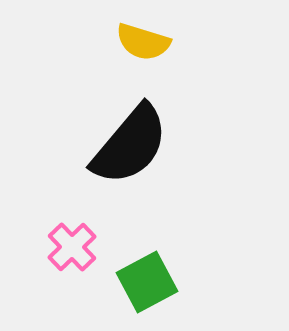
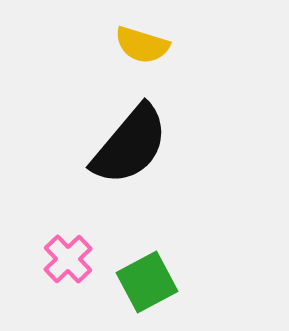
yellow semicircle: moved 1 px left, 3 px down
pink cross: moved 4 px left, 12 px down
